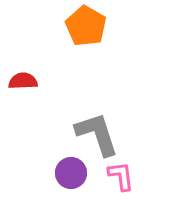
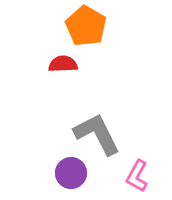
red semicircle: moved 40 px right, 17 px up
gray L-shape: rotated 9 degrees counterclockwise
pink L-shape: moved 16 px right; rotated 144 degrees counterclockwise
